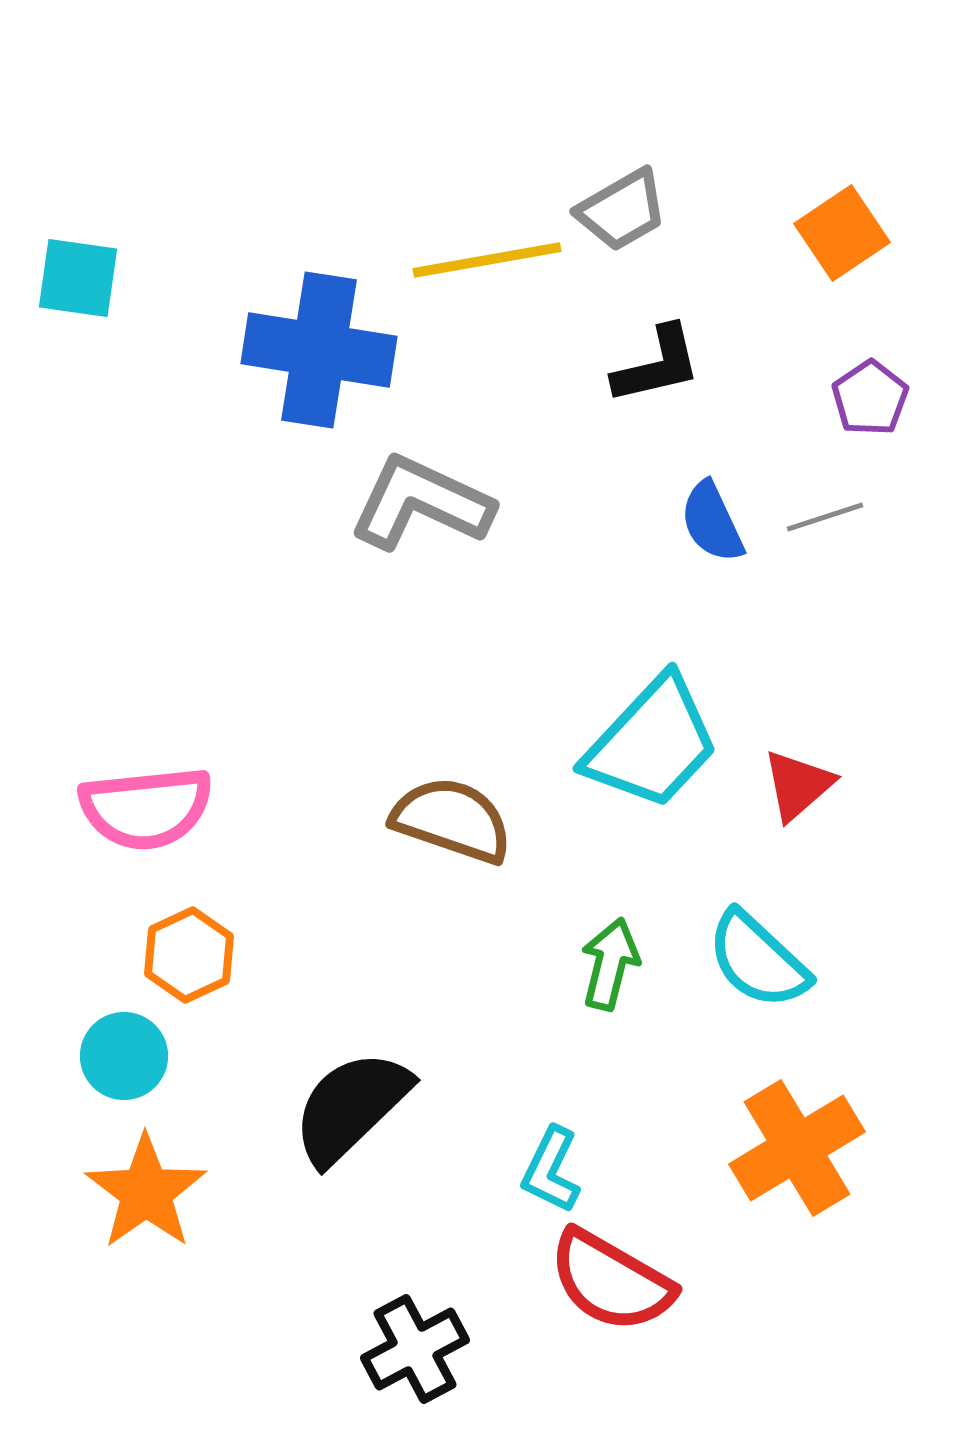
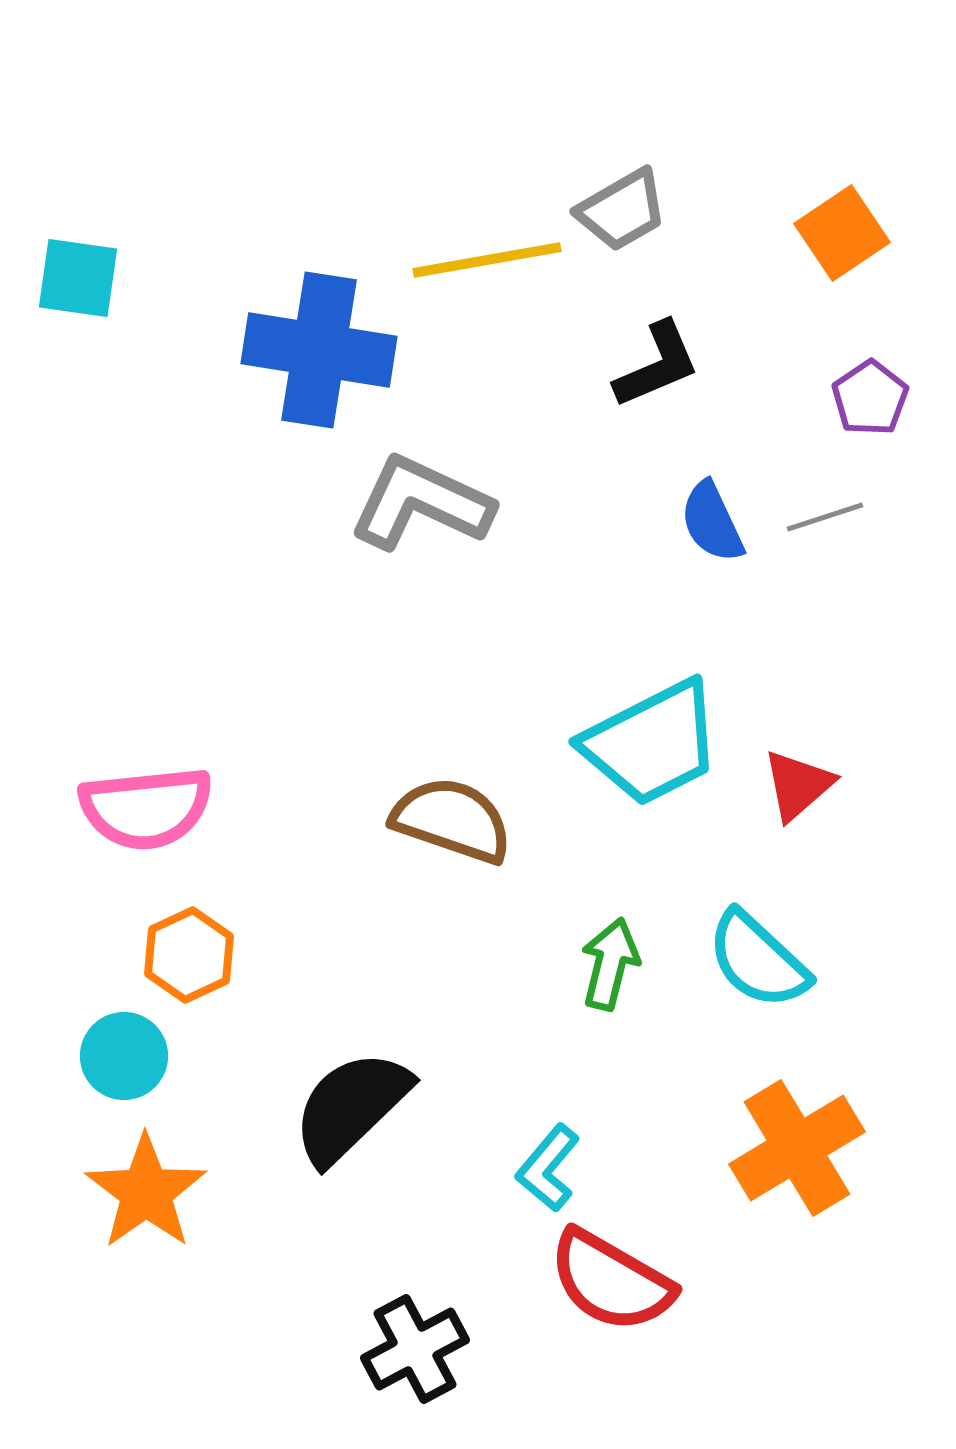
black L-shape: rotated 10 degrees counterclockwise
cyan trapezoid: rotated 20 degrees clockwise
cyan L-shape: moved 3 px left, 2 px up; rotated 14 degrees clockwise
